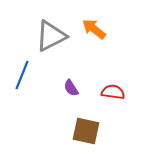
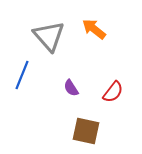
gray triangle: moved 2 px left; rotated 44 degrees counterclockwise
red semicircle: rotated 120 degrees clockwise
